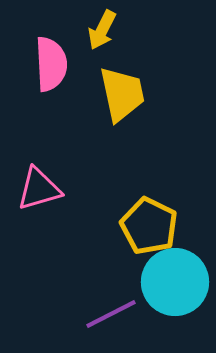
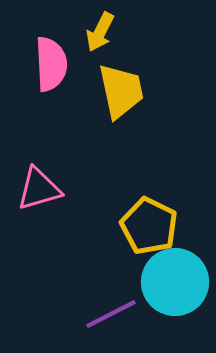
yellow arrow: moved 2 px left, 2 px down
yellow trapezoid: moved 1 px left, 3 px up
